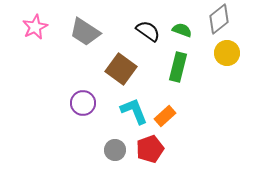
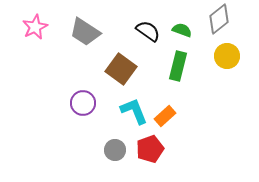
yellow circle: moved 3 px down
green rectangle: moved 1 px up
